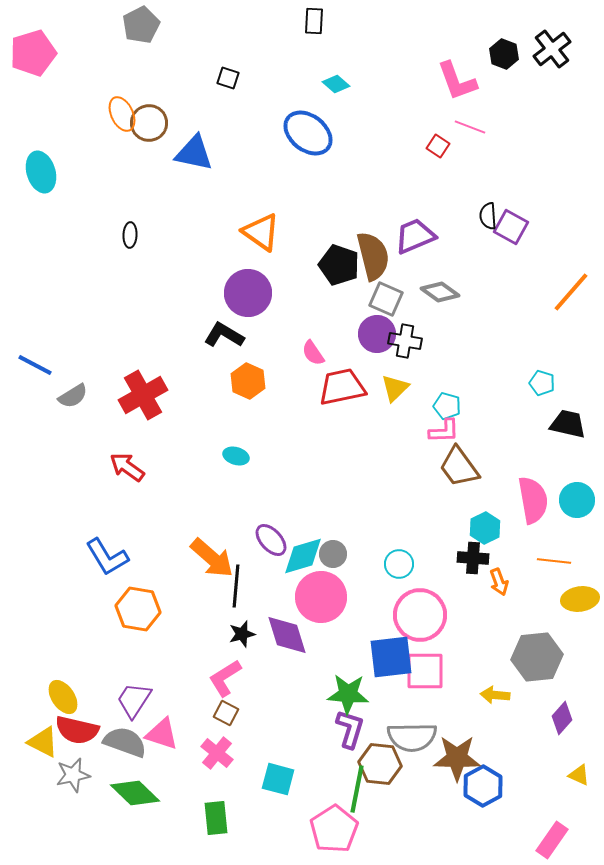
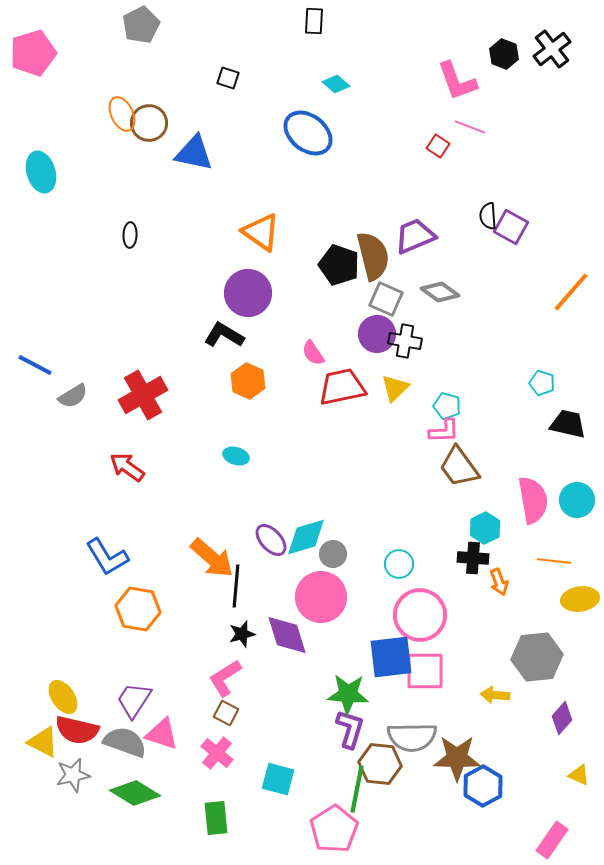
cyan diamond at (303, 556): moved 3 px right, 19 px up
green diamond at (135, 793): rotated 12 degrees counterclockwise
